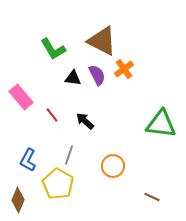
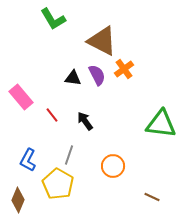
green L-shape: moved 30 px up
black arrow: rotated 12 degrees clockwise
